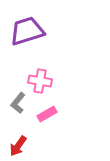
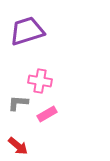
gray L-shape: rotated 55 degrees clockwise
red arrow: rotated 85 degrees counterclockwise
